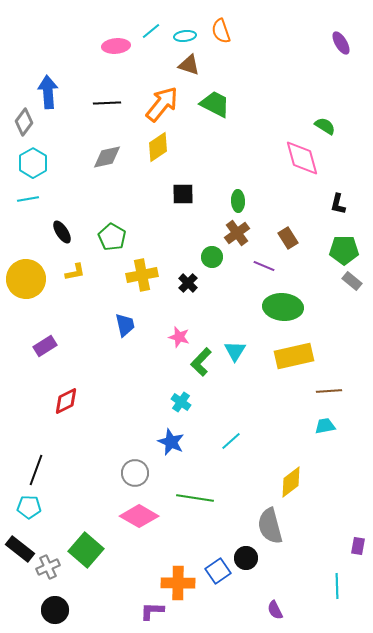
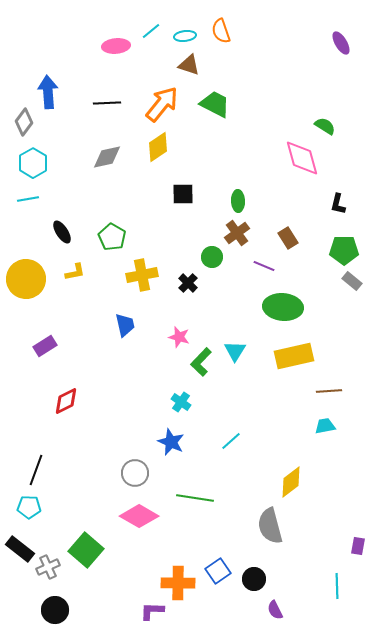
black circle at (246, 558): moved 8 px right, 21 px down
